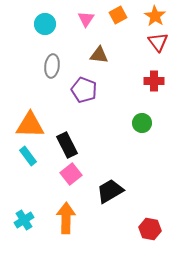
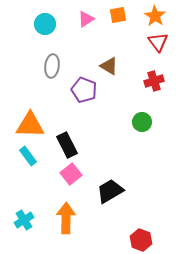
orange square: rotated 18 degrees clockwise
pink triangle: rotated 24 degrees clockwise
brown triangle: moved 10 px right, 11 px down; rotated 24 degrees clockwise
red cross: rotated 18 degrees counterclockwise
green circle: moved 1 px up
red hexagon: moved 9 px left, 11 px down; rotated 10 degrees clockwise
